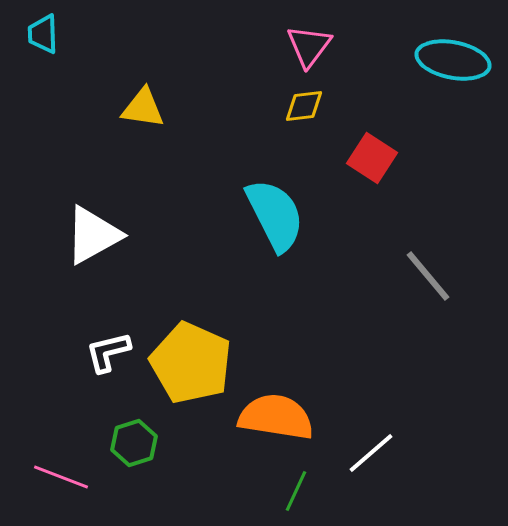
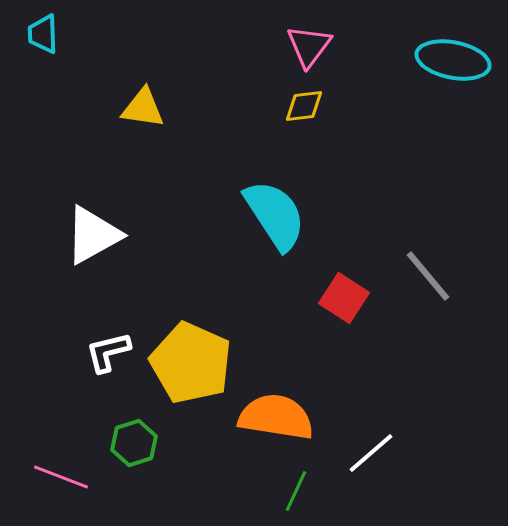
red square: moved 28 px left, 140 px down
cyan semicircle: rotated 6 degrees counterclockwise
